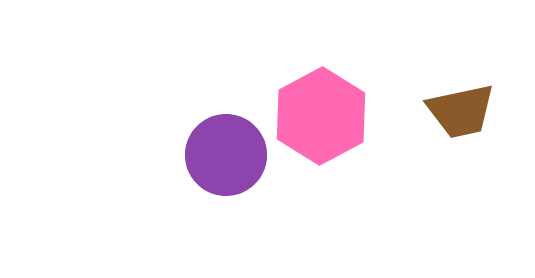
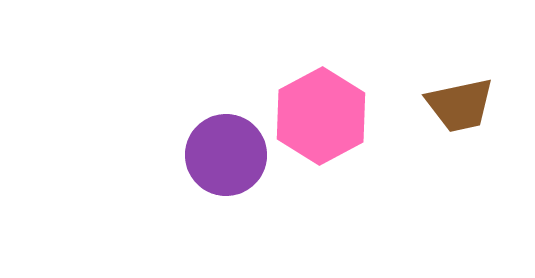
brown trapezoid: moved 1 px left, 6 px up
